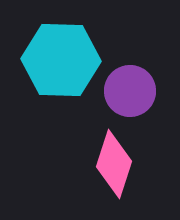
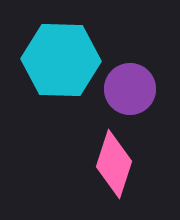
purple circle: moved 2 px up
